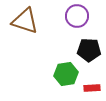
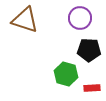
purple circle: moved 3 px right, 2 px down
brown triangle: moved 1 px up
green hexagon: rotated 25 degrees clockwise
